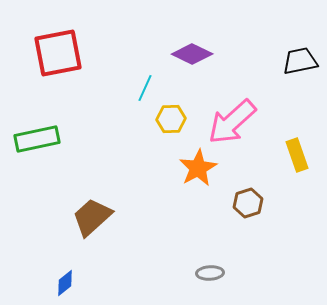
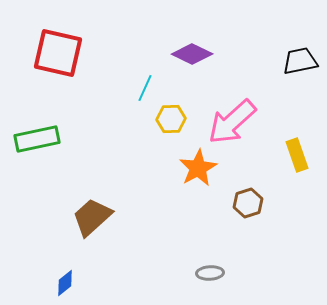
red square: rotated 24 degrees clockwise
